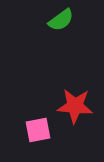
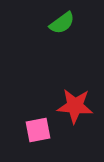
green semicircle: moved 1 px right, 3 px down
